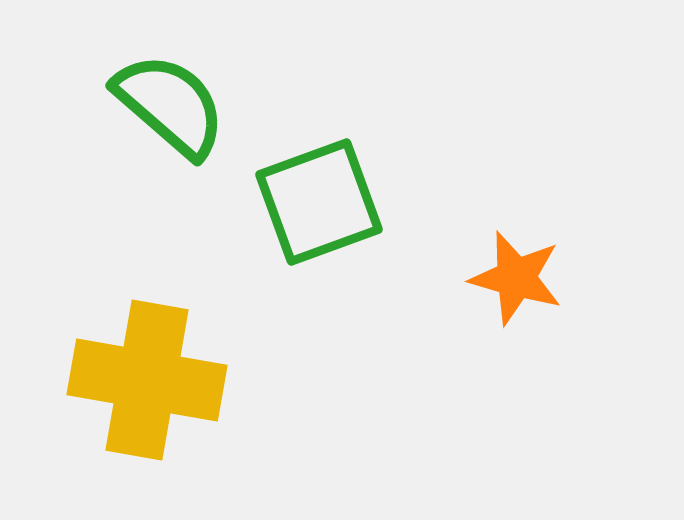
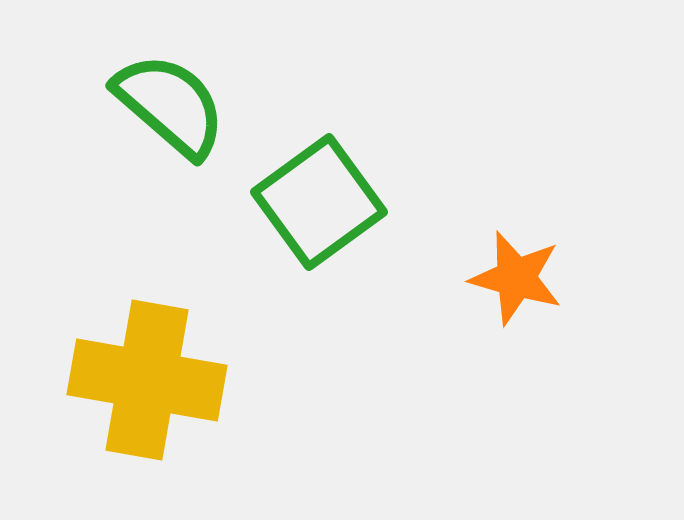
green square: rotated 16 degrees counterclockwise
